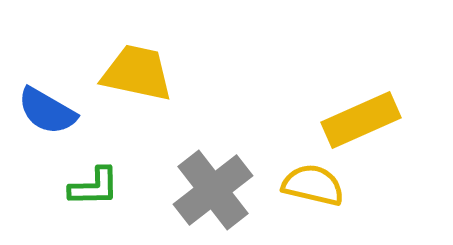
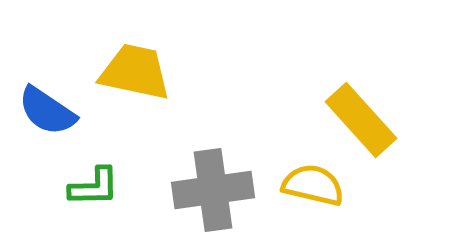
yellow trapezoid: moved 2 px left, 1 px up
blue semicircle: rotated 4 degrees clockwise
yellow rectangle: rotated 72 degrees clockwise
gray cross: rotated 30 degrees clockwise
